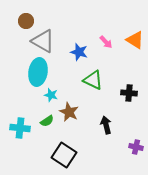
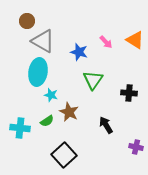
brown circle: moved 1 px right
green triangle: rotated 40 degrees clockwise
black arrow: rotated 18 degrees counterclockwise
black square: rotated 15 degrees clockwise
